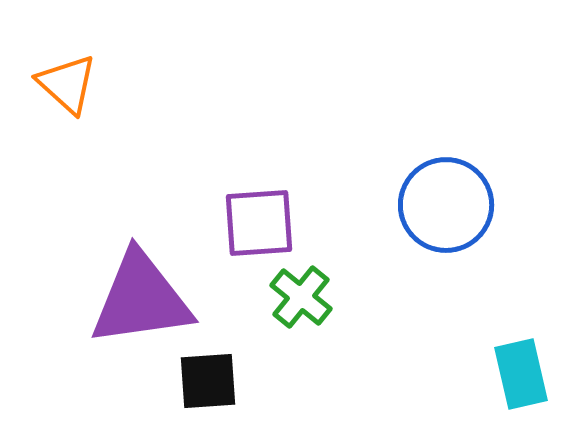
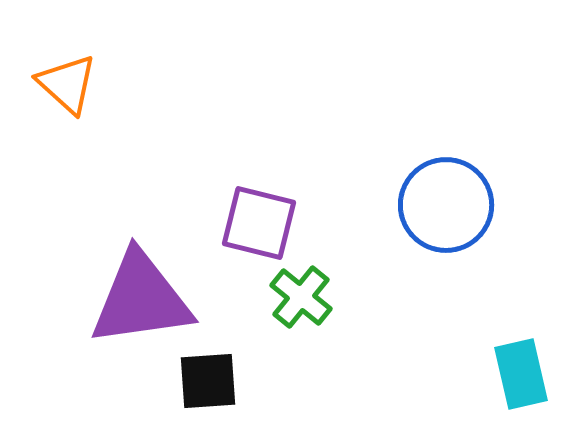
purple square: rotated 18 degrees clockwise
